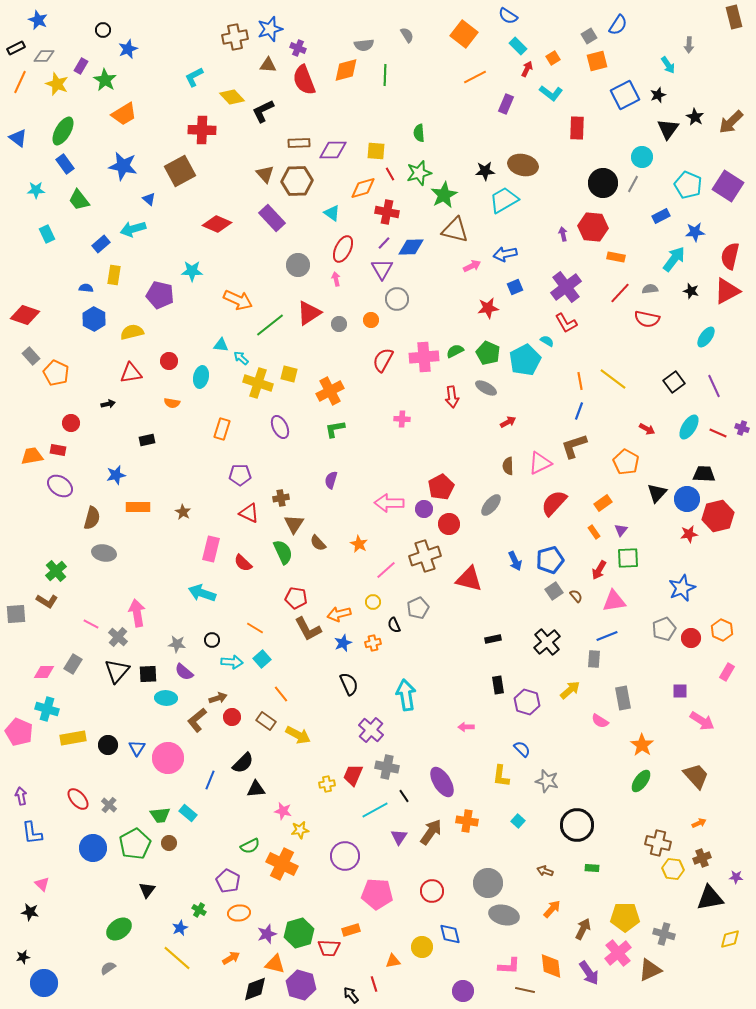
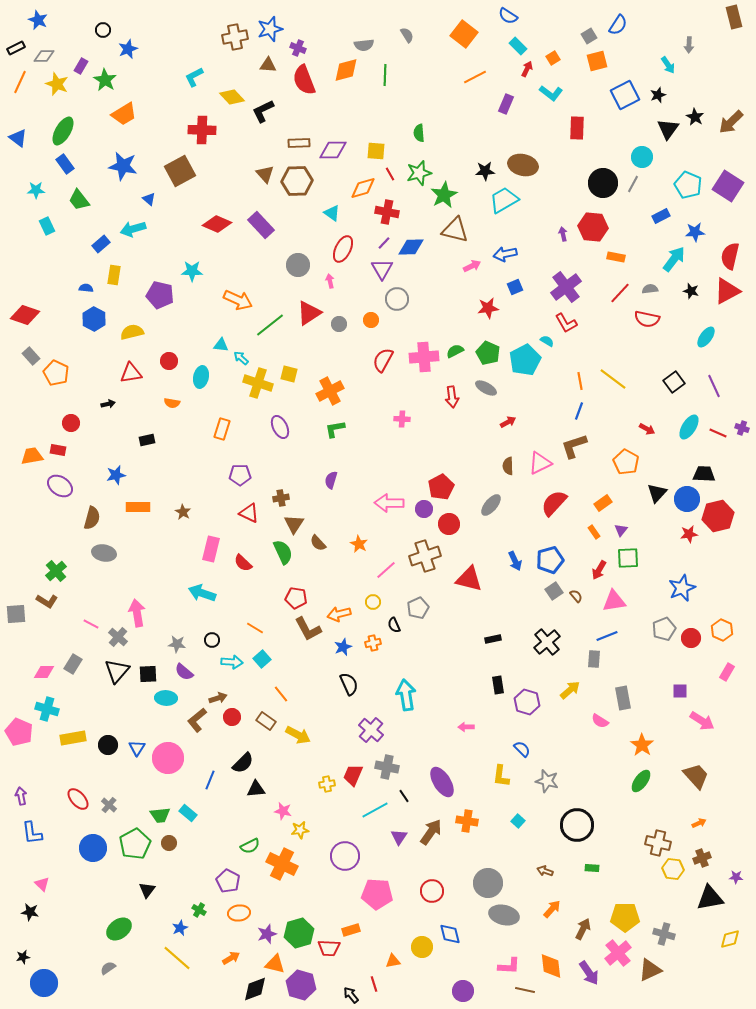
purple rectangle at (272, 218): moved 11 px left, 7 px down
cyan rectangle at (47, 234): moved 8 px up
pink arrow at (336, 279): moved 6 px left, 2 px down
blue star at (343, 643): moved 4 px down
